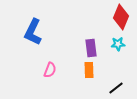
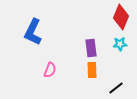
cyan star: moved 2 px right
orange rectangle: moved 3 px right
